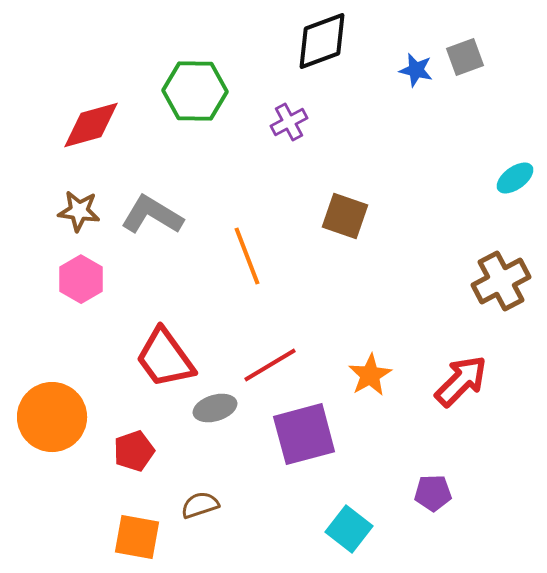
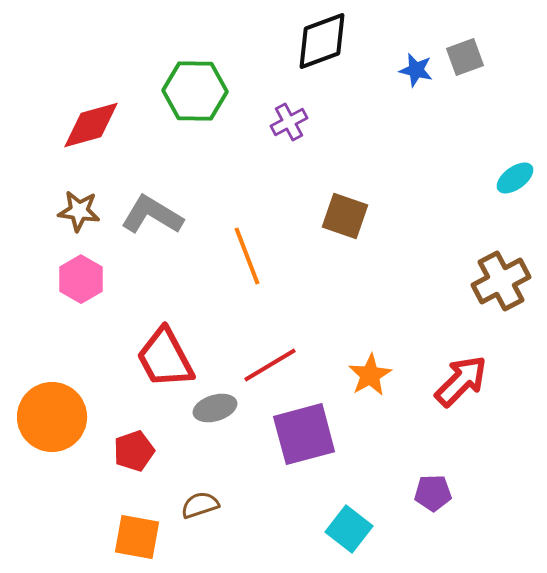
red trapezoid: rotated 8 degrees clockwise
